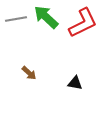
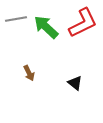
green arrow: moved 10 px down
brown arrow: rotated 21 degrees clockwise
black triangle: rotated 28 degrees clockwise
